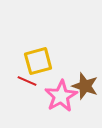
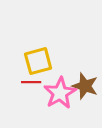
red line: moved 4 px right, 1 px down; rotated 24 degrees counterclockwise
pink star: moved 1 px left, 3 px up
